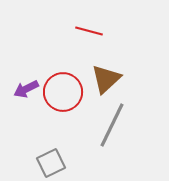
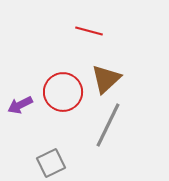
purple arrow: moved 6 px left, 16 px down
gray line: moved 4 px left
